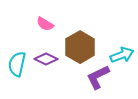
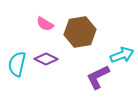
brown hexagon: moved 15 px up; rotated 20 degrees clockwise
